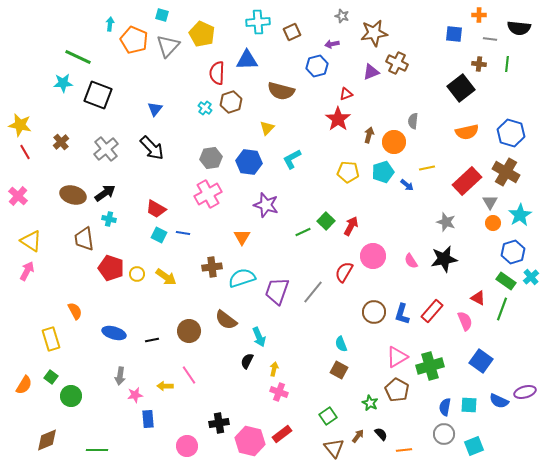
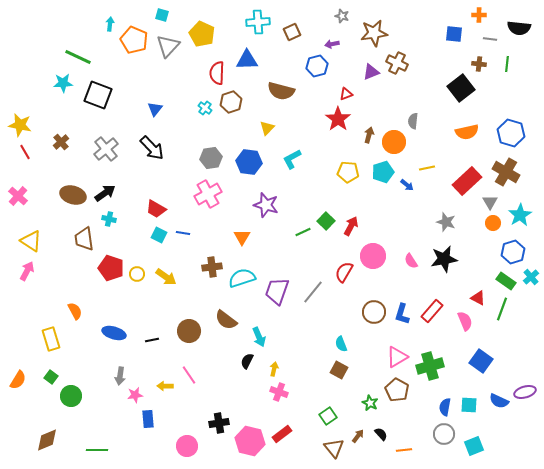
orange semicircle at (24, 385): moved 6 px left, 5 px up
